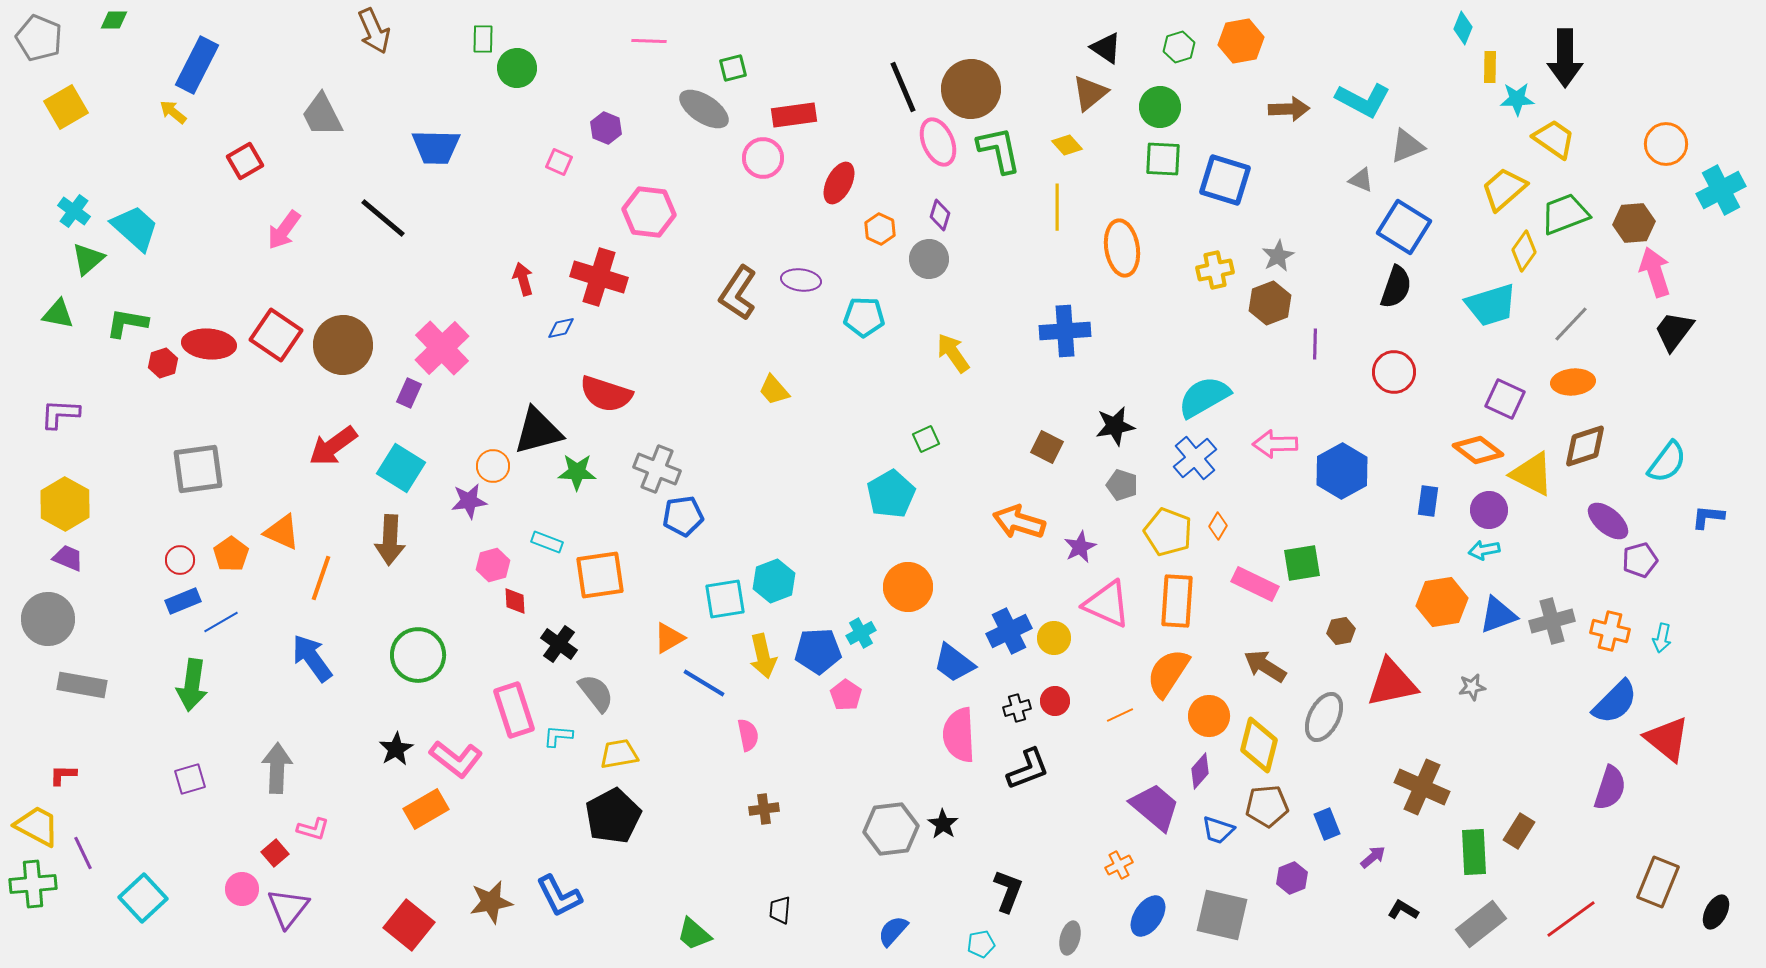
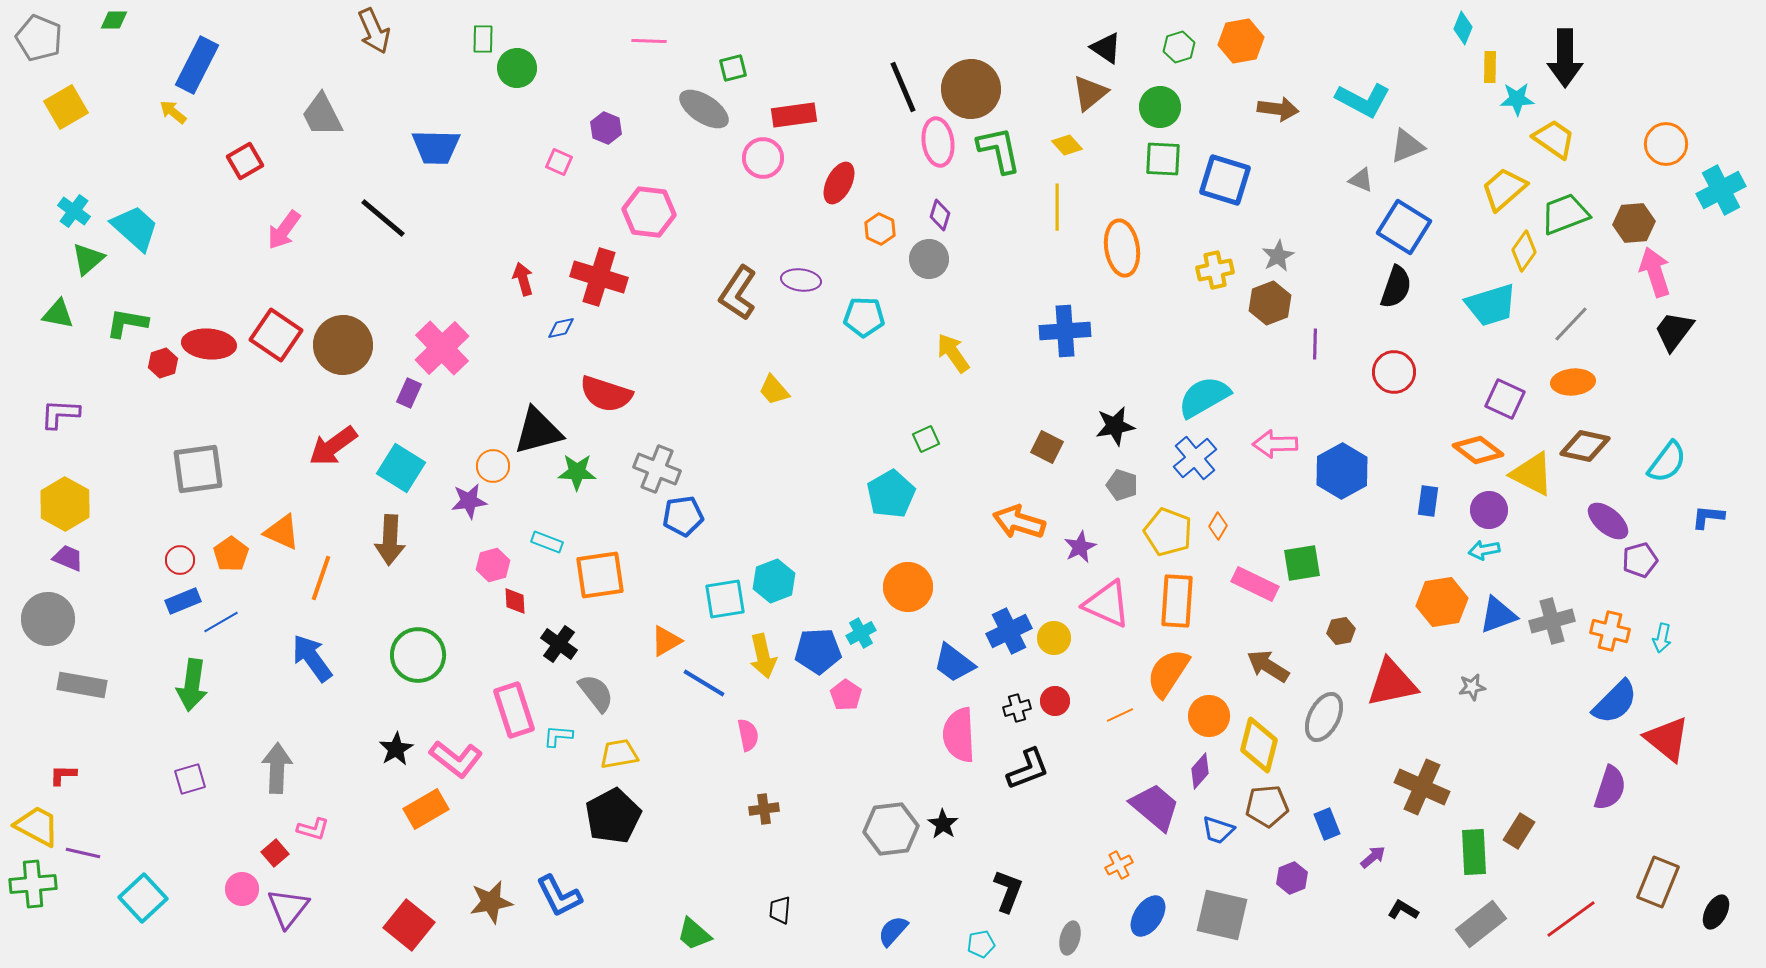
brown arrow at (1289, 109): moved 11 px left; rotated 9 degrees clockwise
pink ellipse at (938, 142): rotated 15 degrees clockwise
brown diamond at (1585, 446): rotated 30 degrees clockwise
orange triangle at (669, 638): moved 3 px left, 3 px down
brown arrow at (1265, 666): moved 3 px right
purple line at (83, 853): rotated 52 degrees counterclockwise
